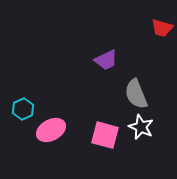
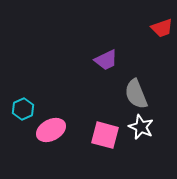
red trapezoid: rotated 35 degrees counterclockwise
